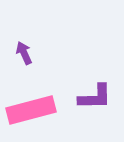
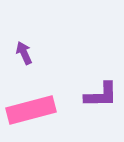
purple L-shape: moved 6 px right, 2 px up
